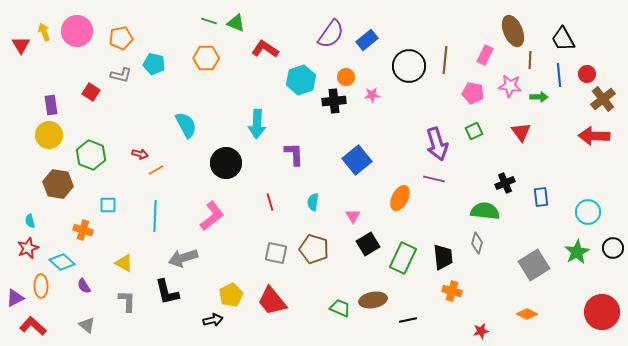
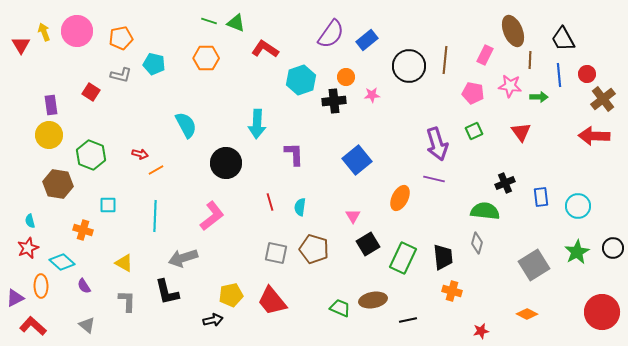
cyan semicircle at (313, 202): moved 13 px left, 5 px down
cyan circle at (588, 212): moved 10 px left, 6 px up
yellow pentagon at (231, 295): rotated 15 degrees clockwise
